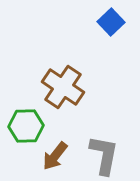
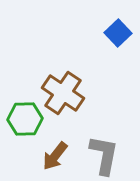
blue square: moved 7 px right, 11 px down
brown cross: moved 6 px down
green hexagon: moved 1 px left, 7 px up
